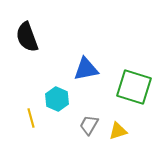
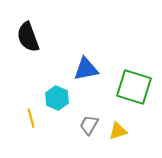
black semicircle: moved 1 px right
cyan hexagon: moved 1 px up
